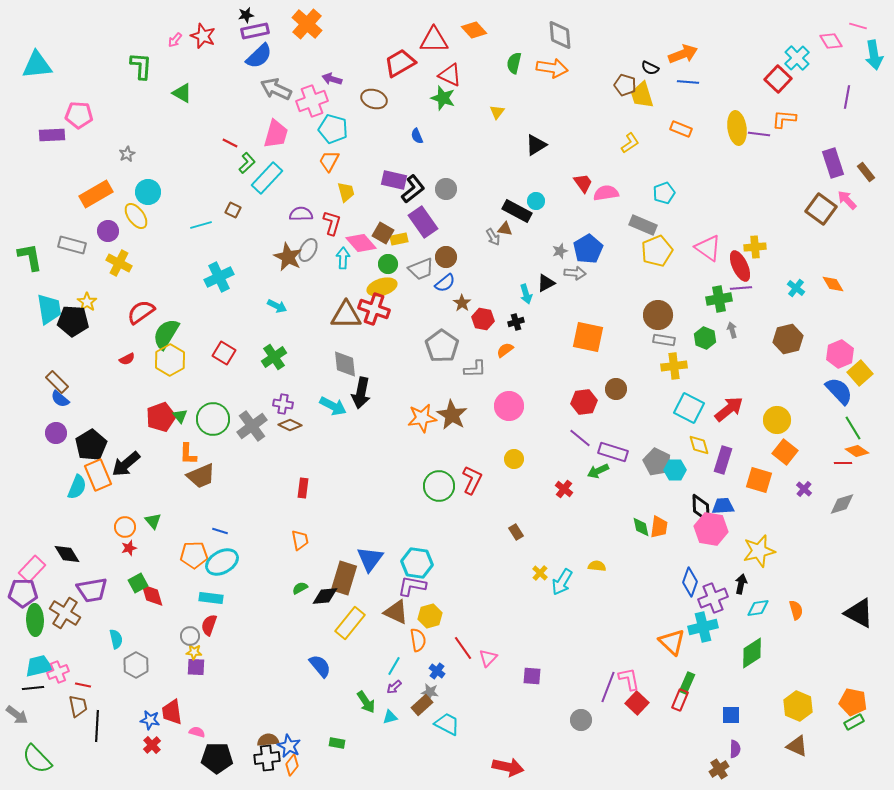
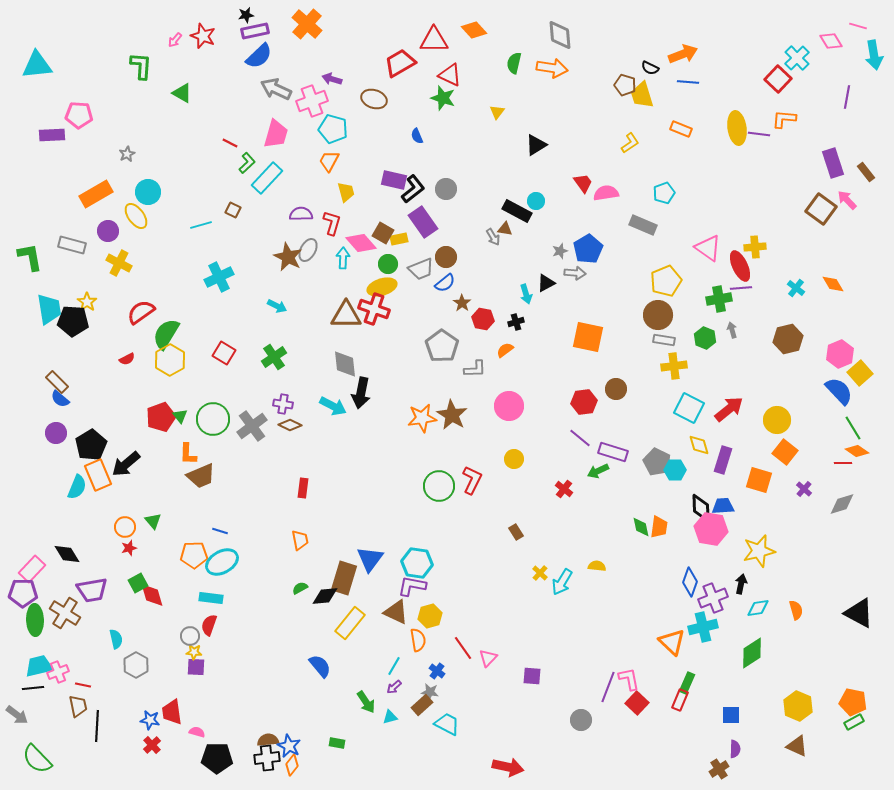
yellow pentagon at (657, 251): moved 9 px right, 30 px down
